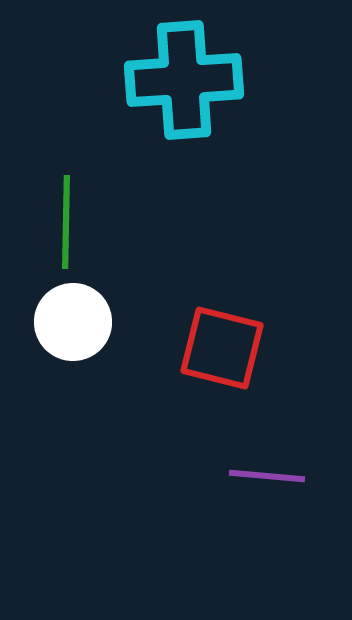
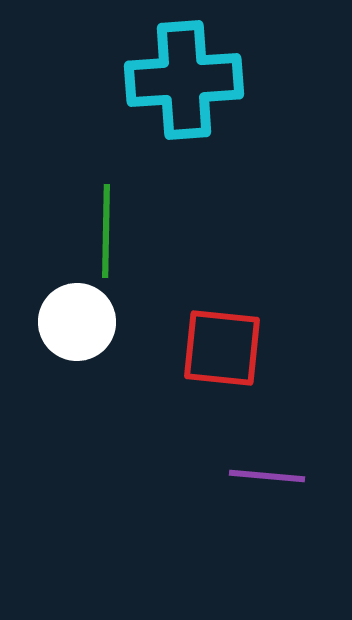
green line: moved 40 px right, 9 px down
white circle: moved 4 px right
red square: rotated 8 degrees counterclockwise
